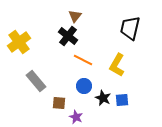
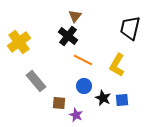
purple star: moved 2 px up
